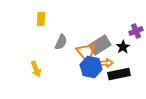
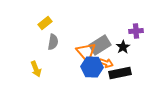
yellow rectangle: moved 4 px right, 4 px down; rotated 48 degrees clockwise
purple cross: rotated 16 degrees clockwise
gray semicircle: moved 8 px left; rotated 14 degrees counterclockwise
orange arrow: rotated 24 degrees clockwise
blue hexagon: moved 1 px right; rotated 10 degrees counterclockwise
black rectangle: moved 1 px right, 1 px up
